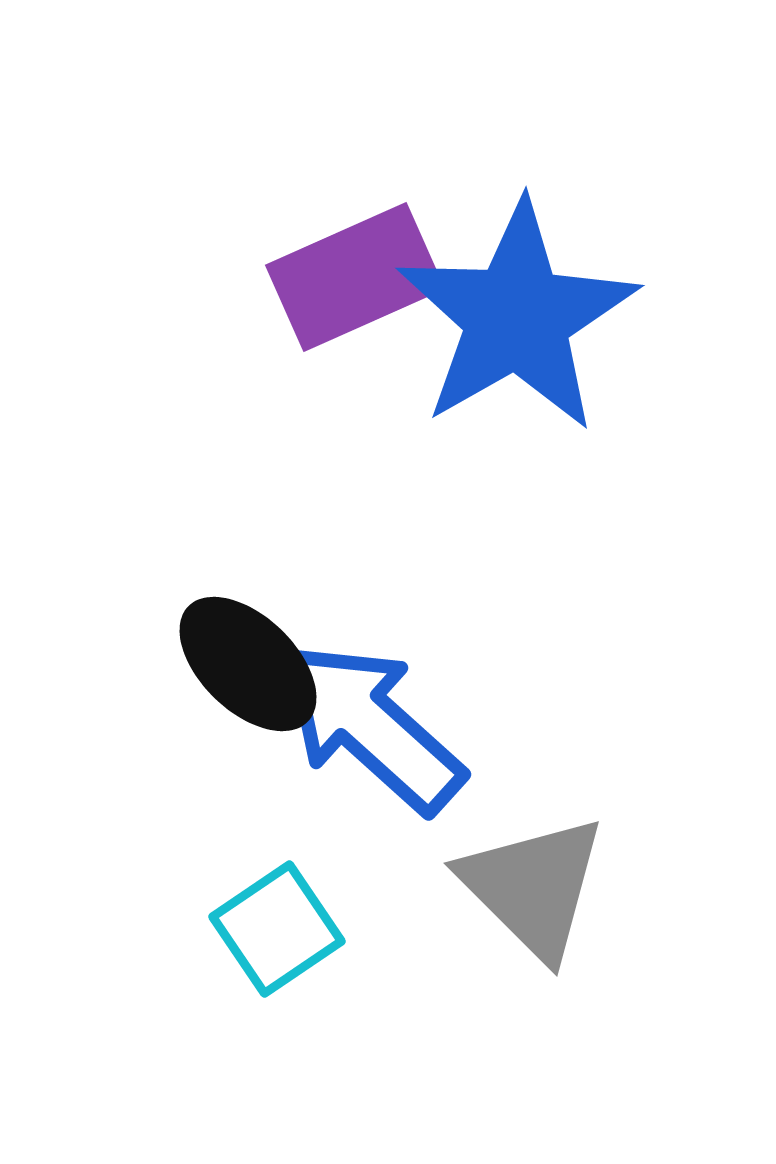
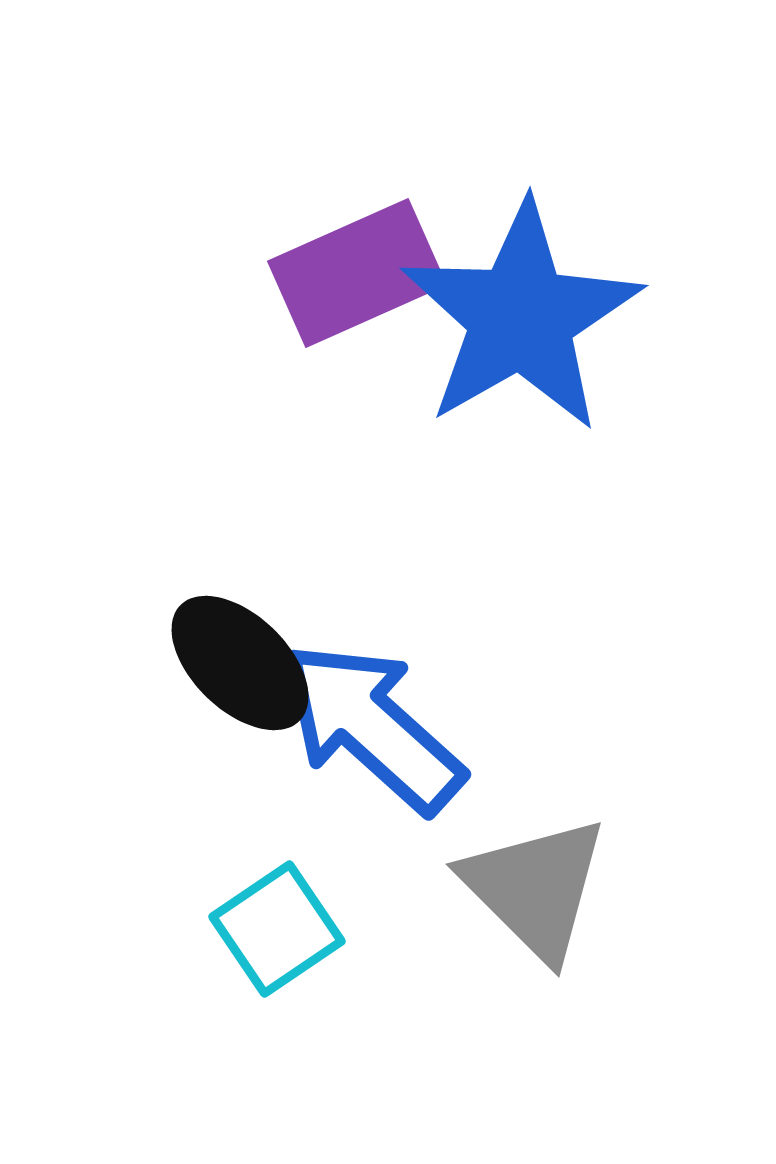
purple rectangle: moved 2 px right, 4 px up
blue star: moved 4 px right
black ellipse: moved 8 px left, 1 px up
gray triangle: moved 2 px right, 1 px down
